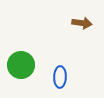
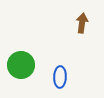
brown arrow: rotated 90 degrees counterclockwise
